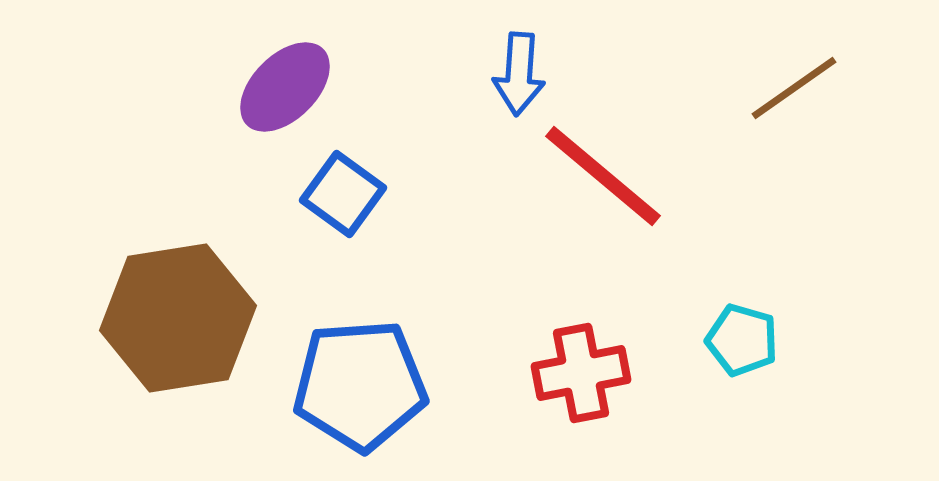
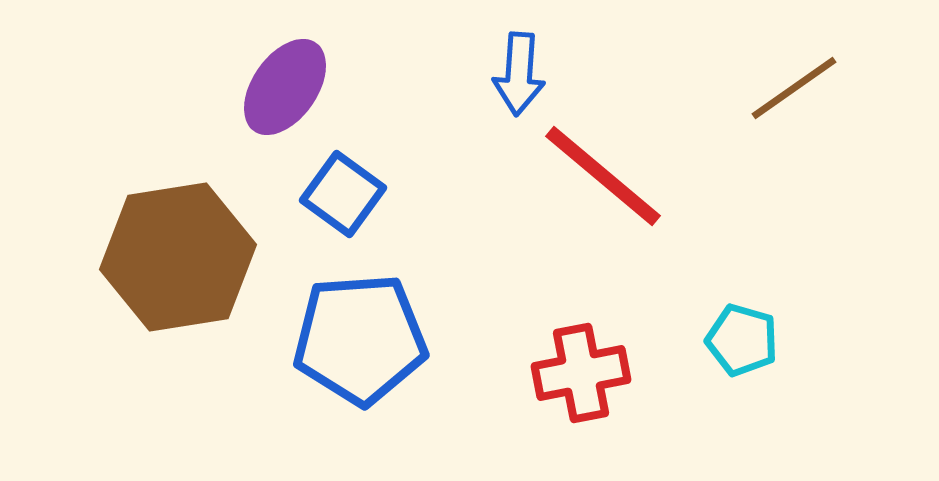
purple ellipse: rotated 10 degrees counterclockwise
brown hexagon: moved 61 px up
blue pentagon: moved 46 px up
